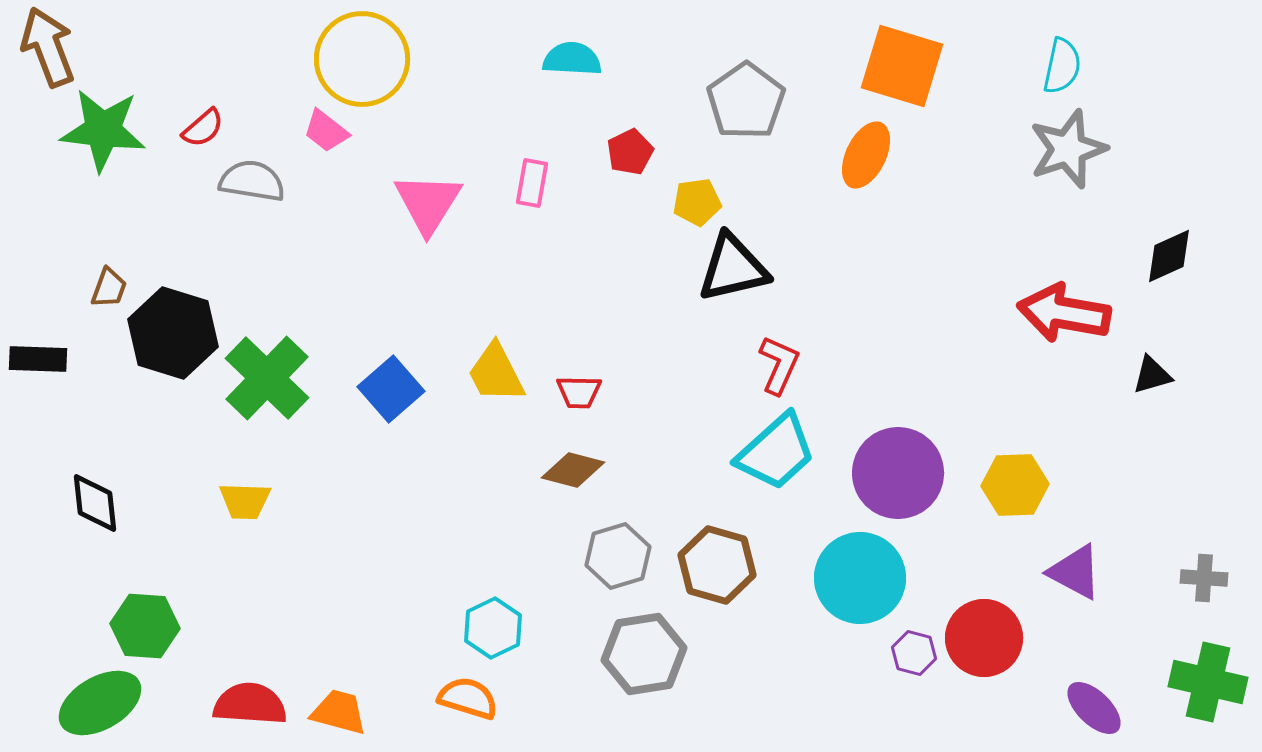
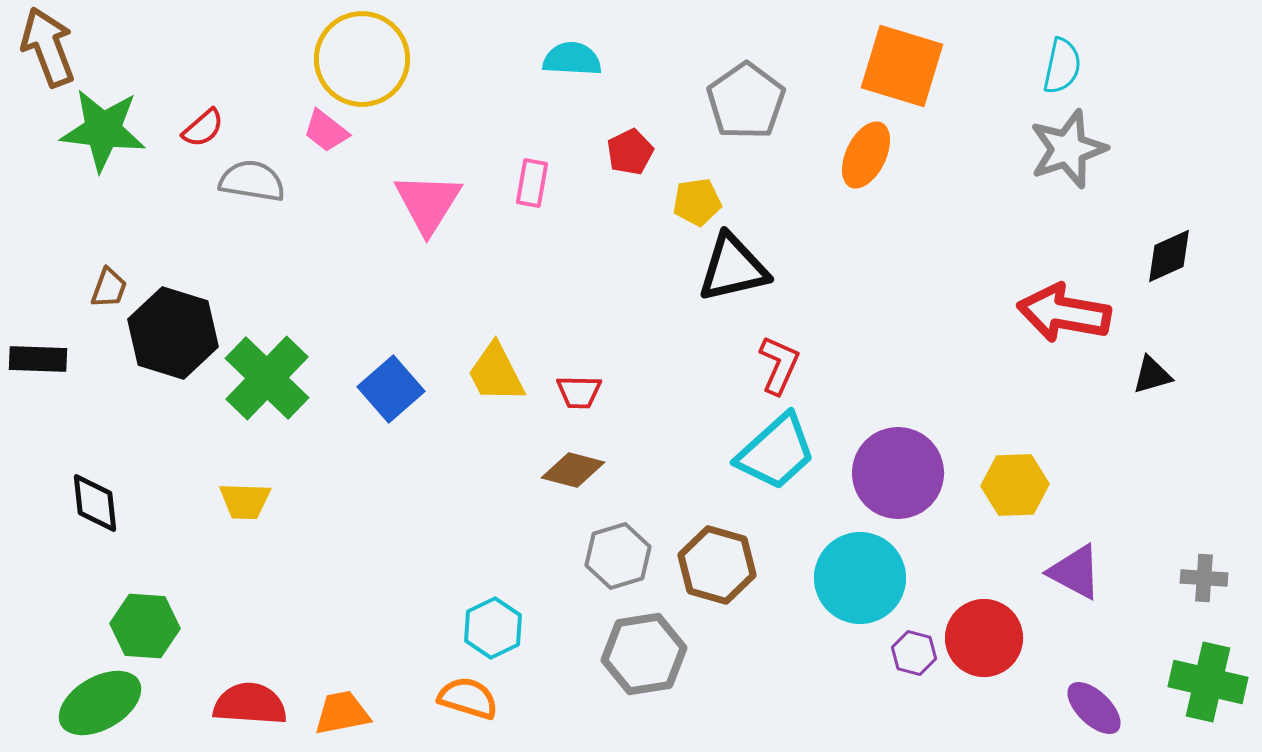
orange trapezoid at (339, 712): moved 3 px right, 1 px down; rotated 26 degrees counterclockwise
